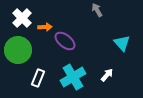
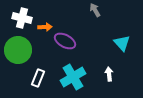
gray arrow: moved 2 px left
white cross: rotated 30 degrees counterclockwise
purple ellipse: rotated 10 degrees counterclockwise
white arrow: moved 2 px right, 1 px up; rotated 48 degrees counterclockwise
